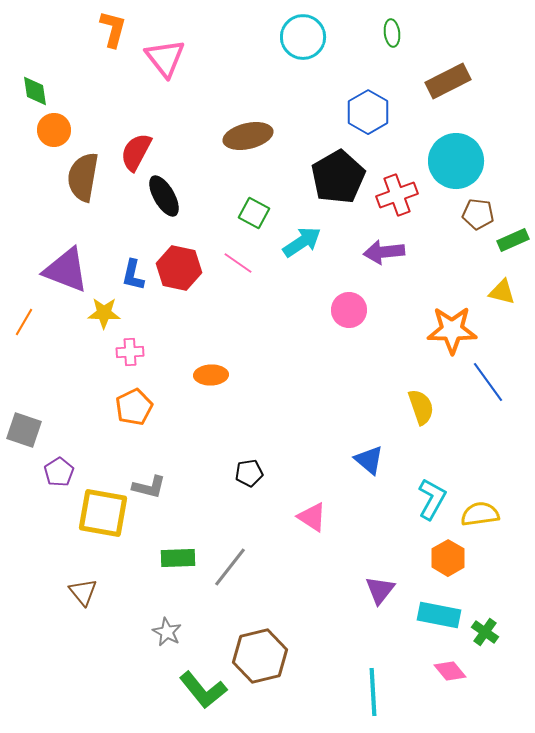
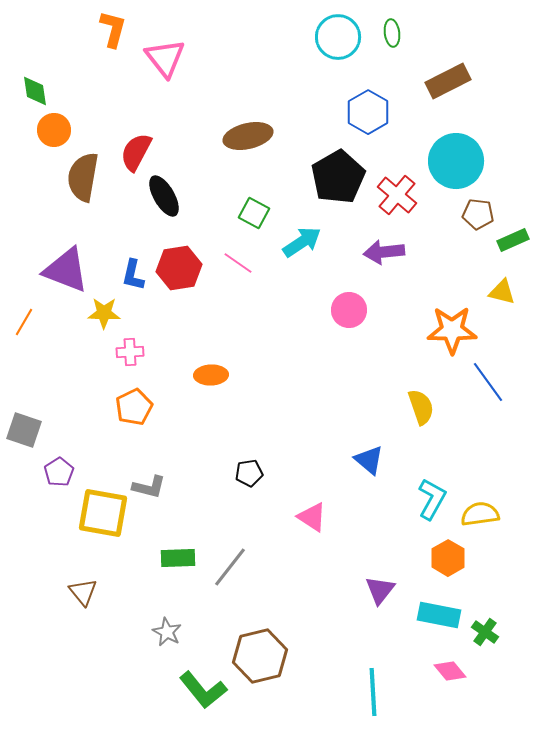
cyan circle at (303, 37): moved 35 px right
red cross at (397, 195): rotated 30 degrees counterclockwise
red hexagon at (179, 268): rotated 21 degrees counterclockwise
